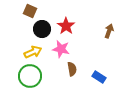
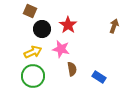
red star: moved 2 px right, 1 px up
brown arrow: moved 5 px right, 5 px up
green circle: moved 3 px right
